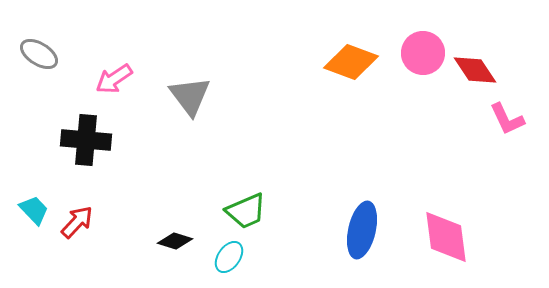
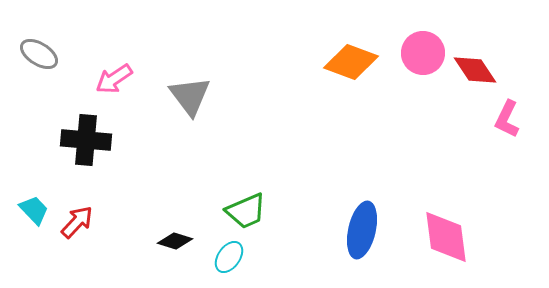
pink L-shape: rotated 51 degrees clockwise
